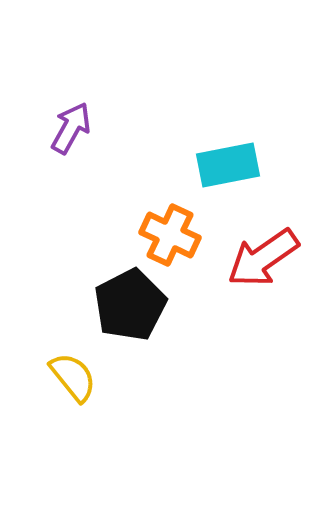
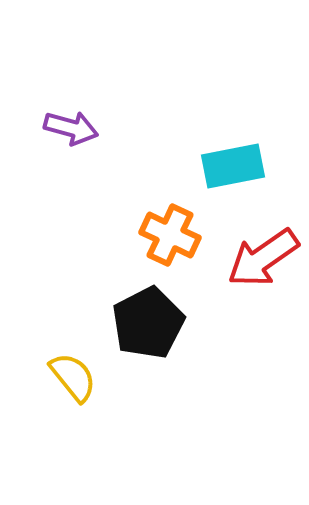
purple arrow: rotated 76 degrees clockwise
cyan rectangle: moved 5 px right, 1 px down
black pentagon: moved 18 px right, 18 px down
